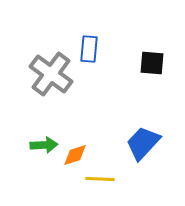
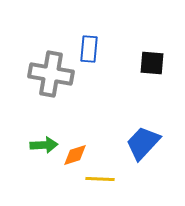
gray cross: rotated 27 degrees counterclockwise
